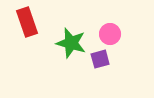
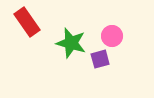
red rectangle: rotated 16 degrees counterclockwise
pink circle: moved 2 px right, 2 px down
